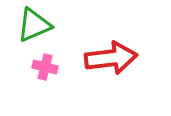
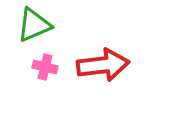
red arrow: moved 8 px left, 7 px down
